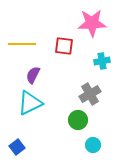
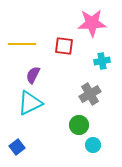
green circle: moved 1 px right, 5 px down
